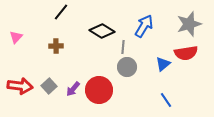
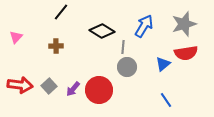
gray star: moved 5 px left
red arrow: moved 1 px up
